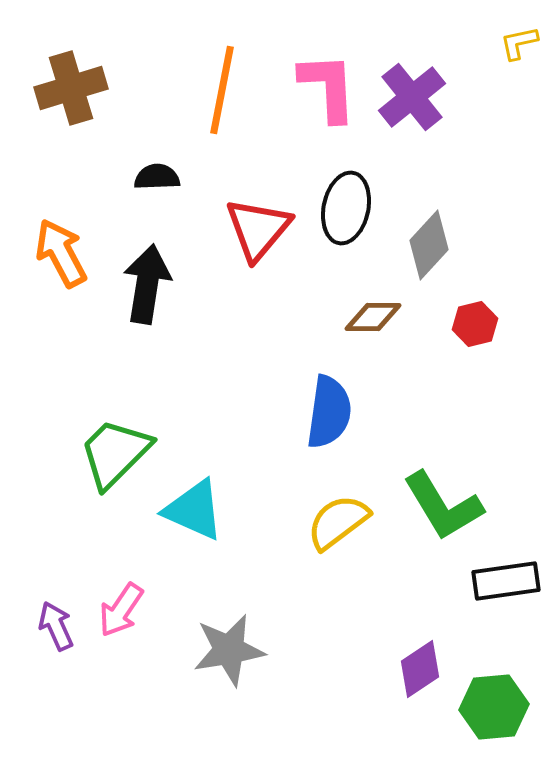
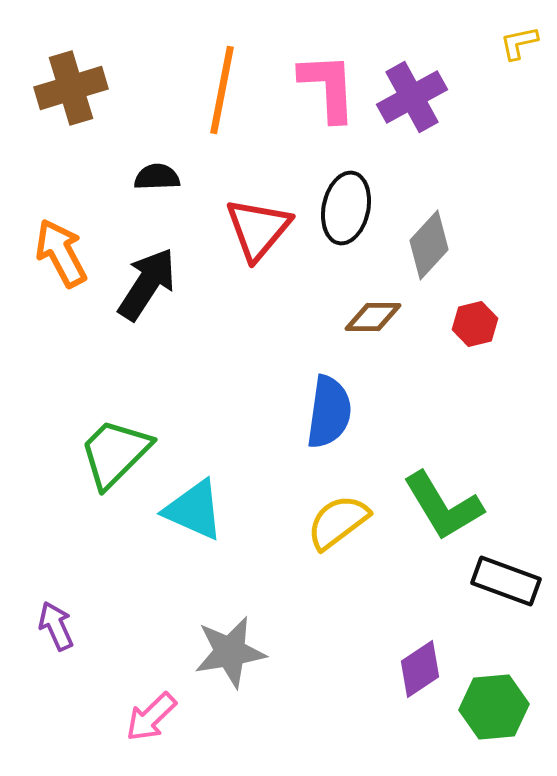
purple cross: rotated 10 degrees clockwise
black arrow: rotated 24 degrees clockwise
black rectangle: rotated 28 degrees clockwise
pink arrow: moved 30 px right, 107 px down; rotated 12 degrees clockwise
gray star: moved 1 px right, 2 px down
